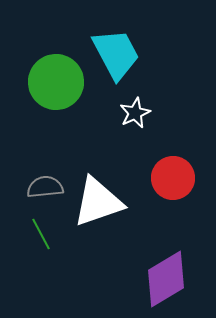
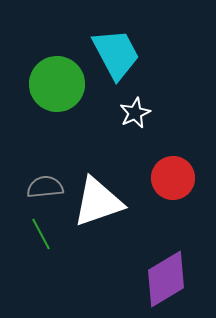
green circle: moved 1 px right, 2 px down
